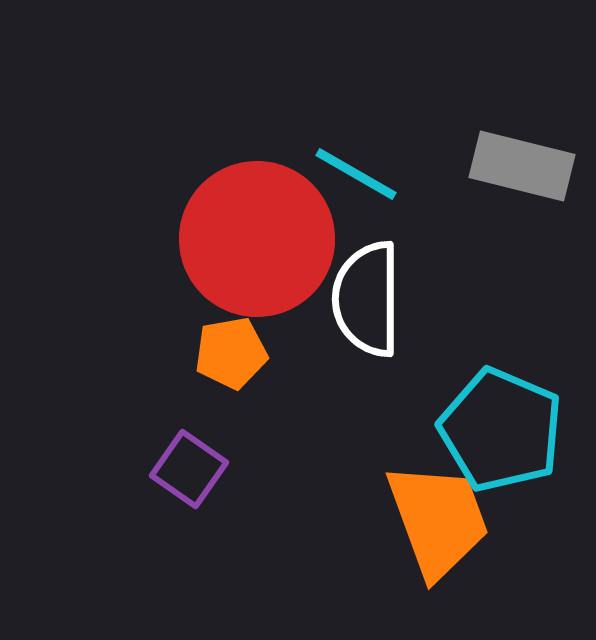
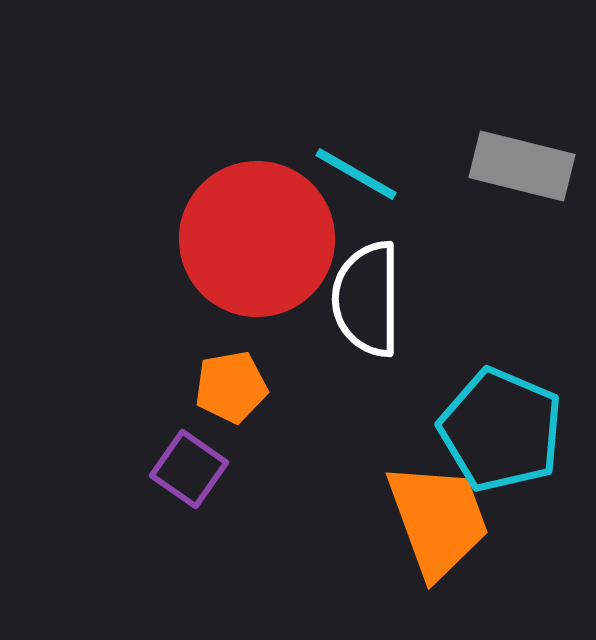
orange pentagon: moved 34 px down
